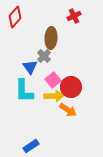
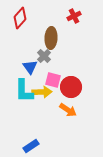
red diamond: moved 5 px right, 1 px down
pink square: rotated 35 degrees counterclockwise
yellow arrow: moved 12 px left, 4 px up
